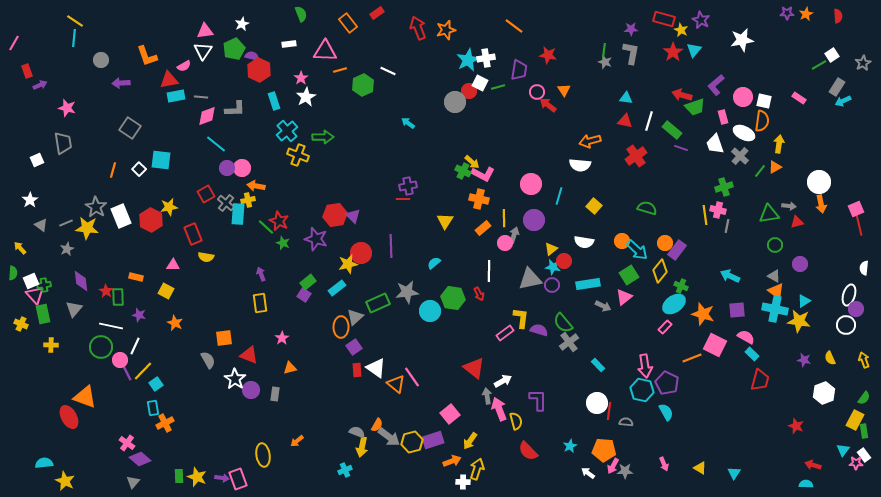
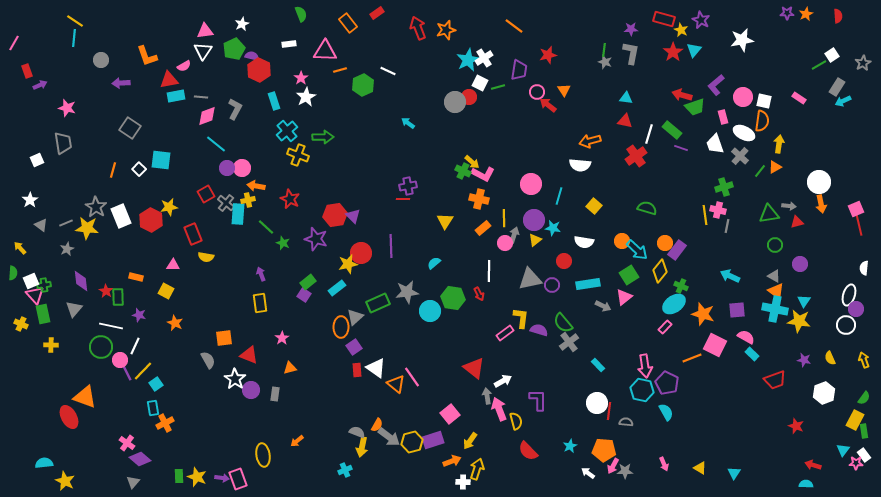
red star at (548, 55): rotated 24 degrees counterclockwise
white cross at (486, 58): moved 2 px left; rotated 24 degrees counterclockwise
red circle at (469, 91): moved 6 px down
gray L-shape at (235, 109): rotated 60 degrees counterclockwise
white line at (649, 121): moved 13 px down
red star at (279, 221): moved 11 px right, 22 px up
yellow triangle at (551, 249): moved 16 px left, 9 px up
cyan star at (553, 267): moved 39 px up
cyan triangle at (804, 301): rotated 24 degrees counterclockwise
red trapezoid at (760, 380): moved 15 px right; rotated 55 degrees clockwise
